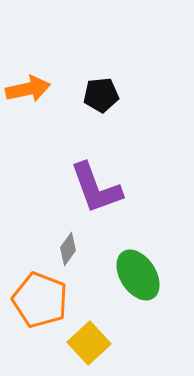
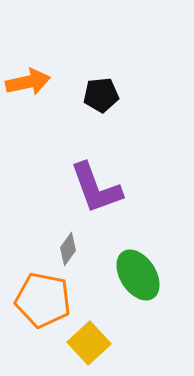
orange arrow: moved 7 px up
orange pentagon: moved 3 px right; rotated 10 degrees counterclockwise
